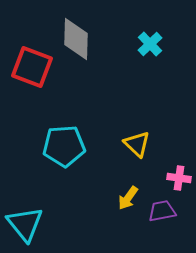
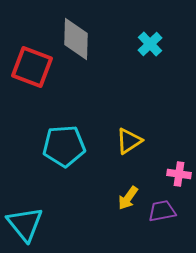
yellow triangle: moved 8 px left, 3 px up; rotated 44 degrees clockwise
pink cross: moved 4 px up
